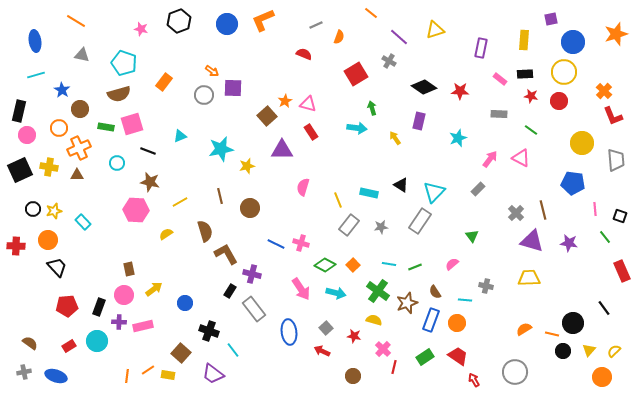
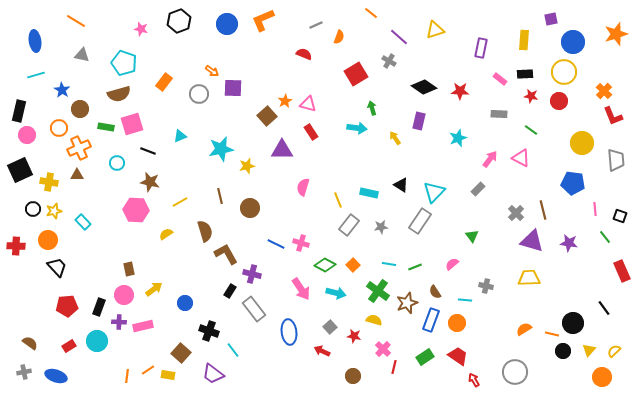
gray circle at (204, 95): moved 5 px left, 1 px up
yellow cross at (49, 167): moved 15 px down
gray square at (326, 328): moved 4 px right, 1 px up
